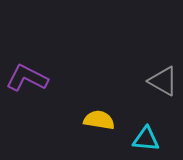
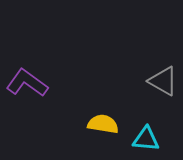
purple L-shape: moved 5 px down; rotated 9 degrees clockwise
yellow semicircle: moved 4 px right, 4 px down
